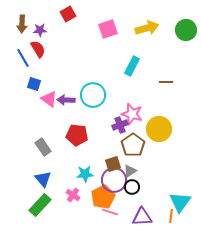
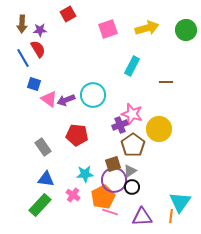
purple arrow: rotated 24 degrees counterclockwise
blue triangle: moved 3 px right; rotated 42 degrees counterclockwise
